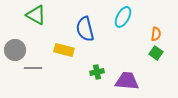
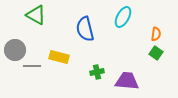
yellow rectangle: moved 5 px left, 7 px down
gray line: moved 1 px left, 2 px up
